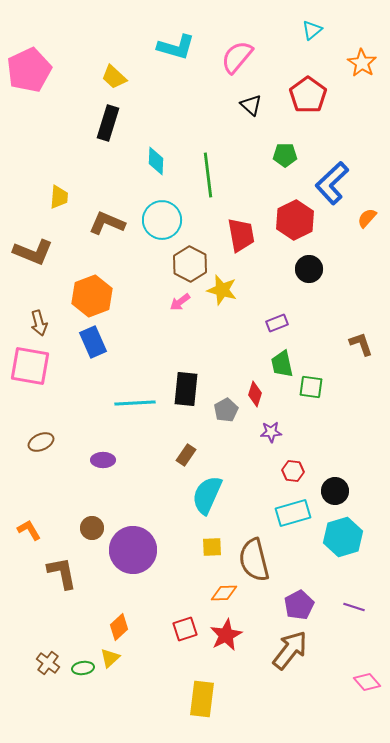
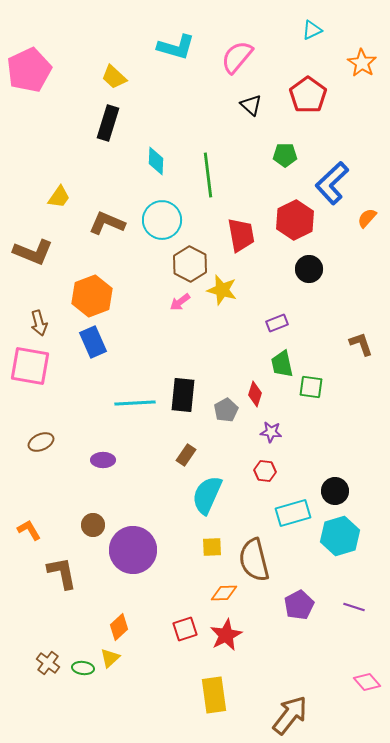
cyan triangle at (312, 30): rotated 15 degrees clockwise
yellow trapezoid at (59, 197): rotated 30 degrees clockwise
black rectangle at (186, 389): moved 3 px left, 6 px down
purple star at (271, 432): rotated 10 degrees clockwise
red hexagon at (293, 471): moved 28 px left
brown circle at (92, 528): moved 1 px right, 3 px up
cyan hexagon at (343, 537): moved 3 px left, 1 px up
brown arrow at (290, 650): moved 65 px down
green ellipse at (83, 668): rotated 15 degrees clockwise
yellow rectangle at (202, 699): moved 12 px right, 4 px up; rotated 15 degrees counterclockwise
